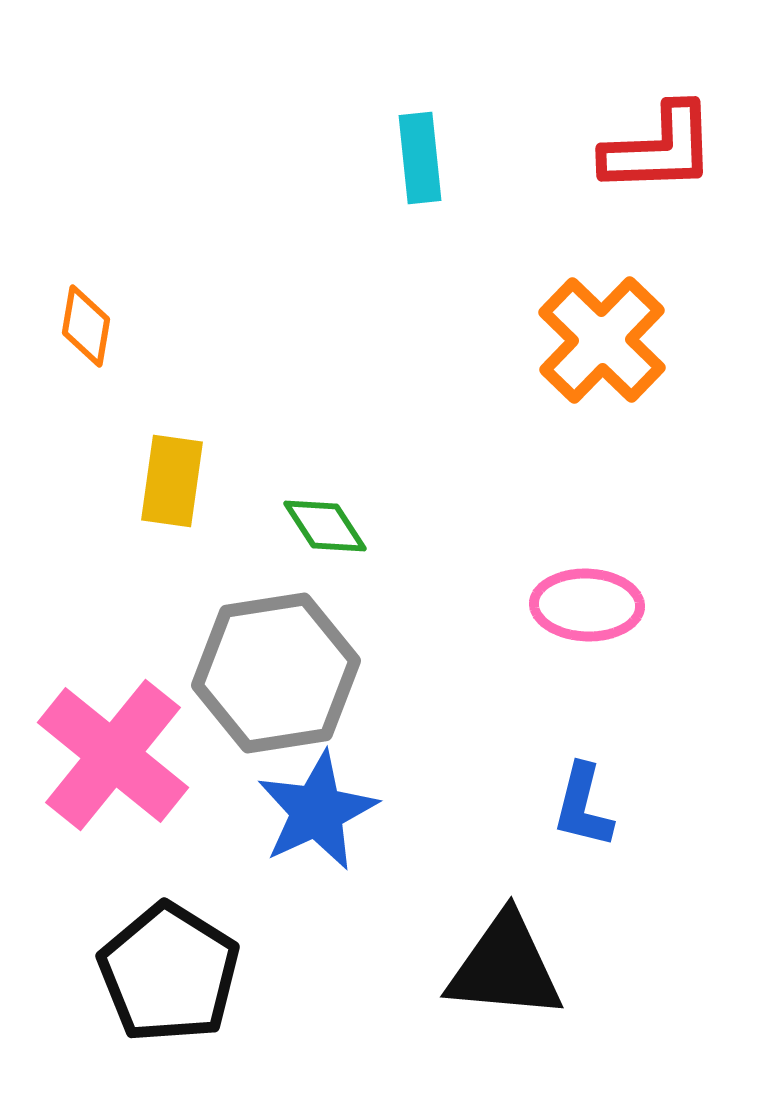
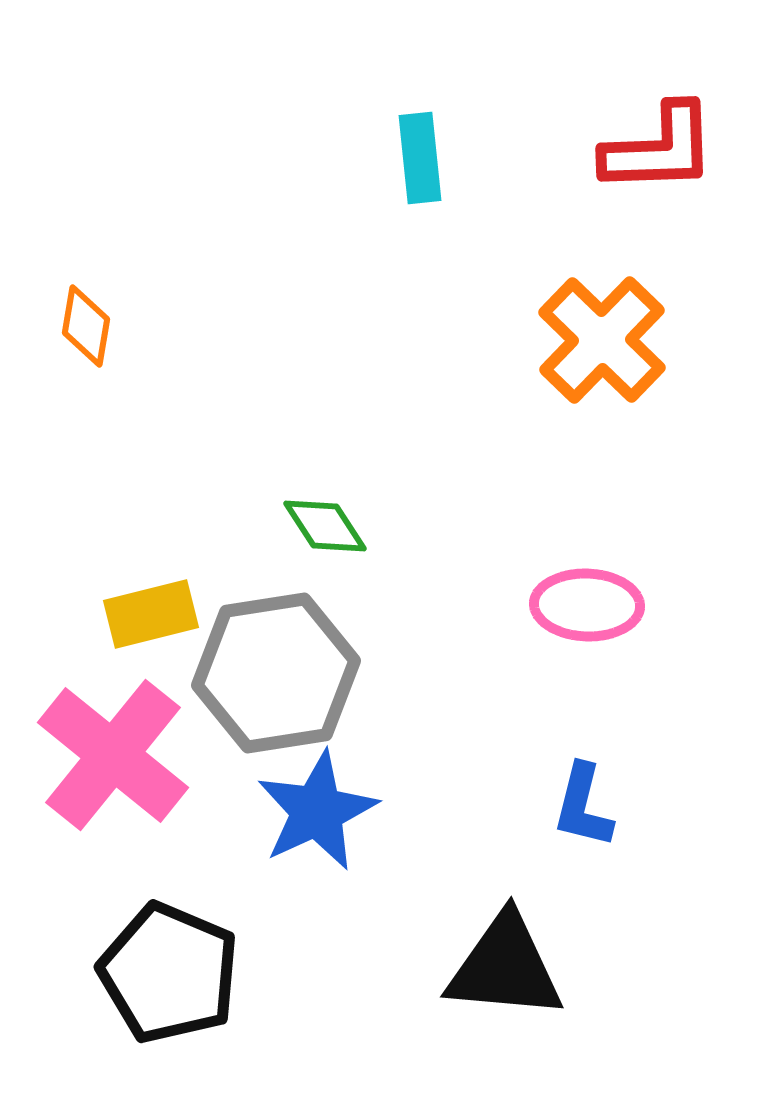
yellow rectangle: moved 21 px left, 133 px down; rotated 68 degrees clockwise
black pentagon: rotated 9 degrees counterclockwise
